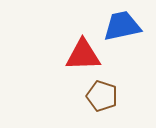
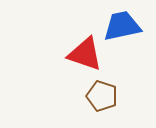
red triangle: moved 2 px right, 1 px up; rotated 21 degrees clockwise
